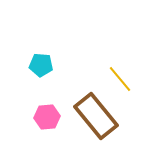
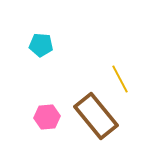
cyan pentagon: moved 20 px up
yellow line: rotated 12 degrees clockwise
